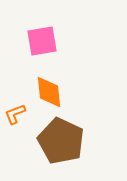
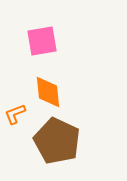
orange diamond: moved 1 px left
brown pentagon: moved 4 px left
